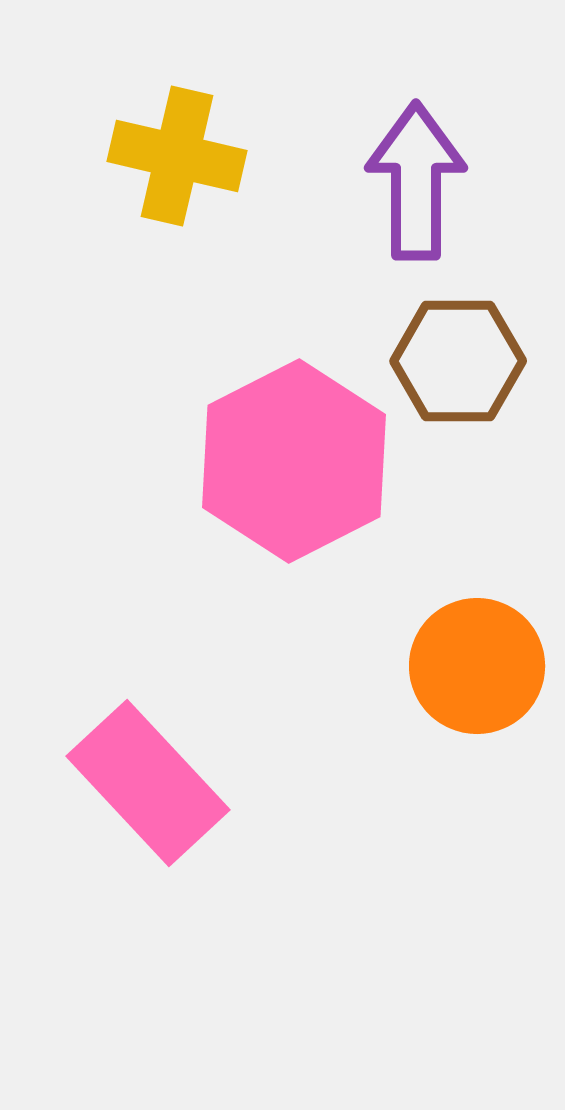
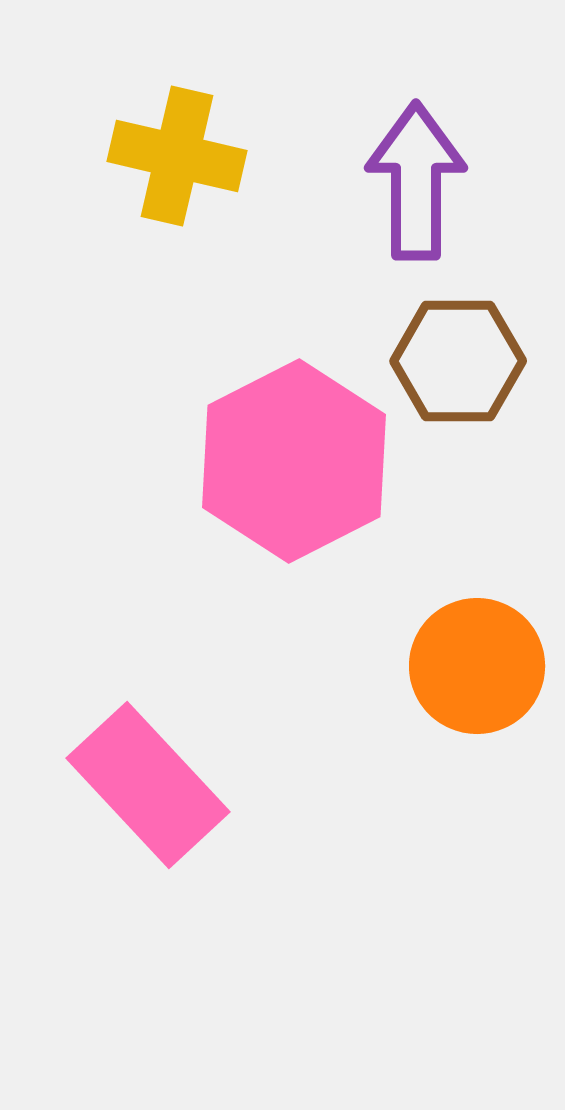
pink rectangle: moved 2 px down
